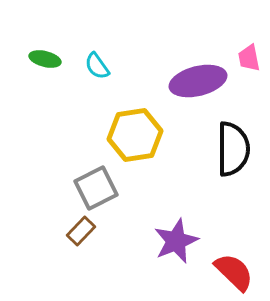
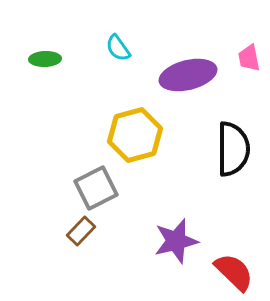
green ellipse: rotated 16 degrees counterclockwise
cyan semicircle: moved 21 px right, 18 px up
purple ellipse: moved 10 px left, 6 px up
yellow hexagon: rotated 6 degrees counterclockwise
purple star: rotated 9 degrees clockwise
